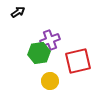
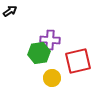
black arrow: moved 8 px left, 1 px up
purple cross: rotated 24 degrees clockwise
yellow circle: moved 2 px right, 3 px up
